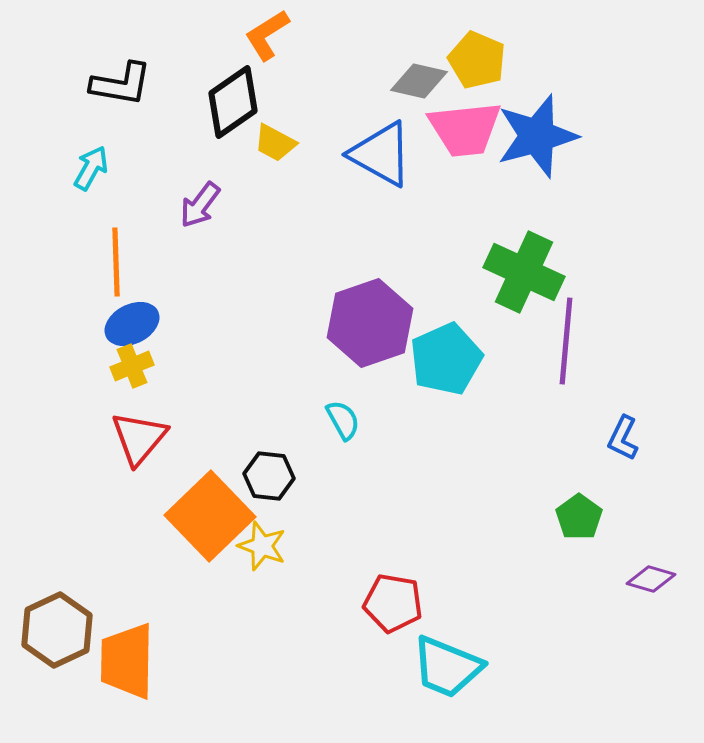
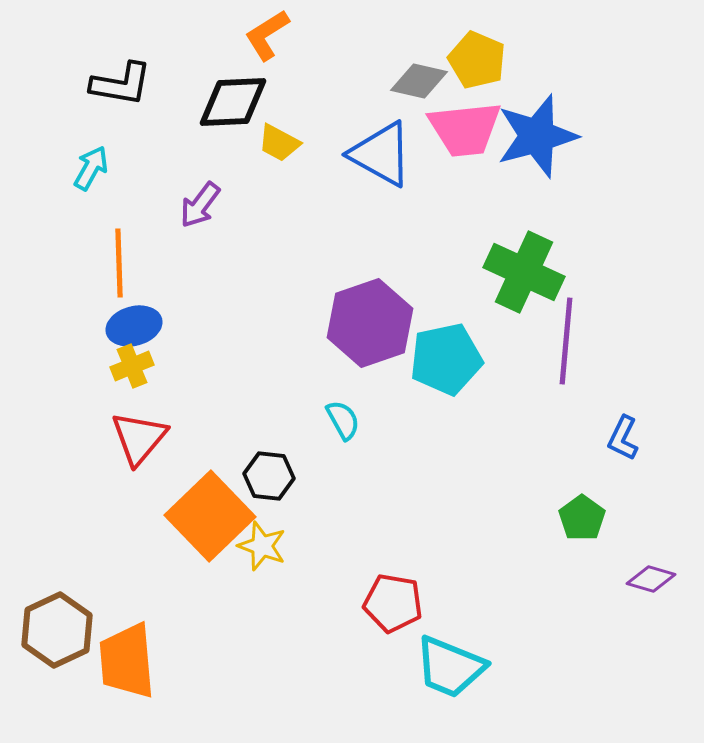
black diamond: rotated 32 degrees clockwise
yellow trapezoid: moved 4 px right
orange line: moved 3 px right, 1 px down
blue ellipse: moved 2 px right, 2 px down; rotated 12 degrees clockwise
cyan pentagon: rotated 12 degrees clockwise
green pentagon: moved 3 px right, 1 px down
orange trapezoid: rotated 6 degrees counterclockwise
cyan trapezoid: moved 3 px right
